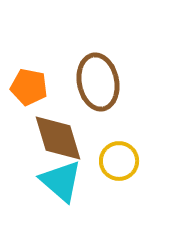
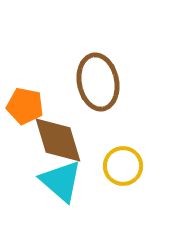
orange pentagon: moved 4 px left, 19 px down
brown diamond: moved 2 px down
yellow circle: moved 4 px right, 5 px down
